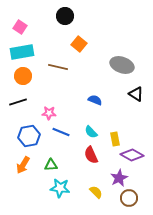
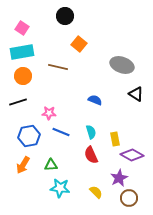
pink square: moved 2 px right, 1 px down
cyan semicircle: rotated 152 degrees counterclockwise
